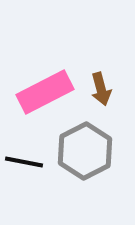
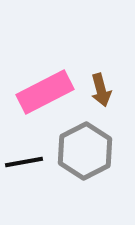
brown arrow: moved 1 px down
black line: rotated 21 degrees counterclockwise
